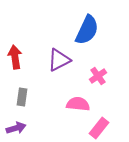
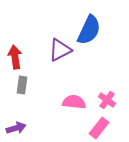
blue semicircle: moved 2 px right
purple triangle: moved 1 px right, 10 px up
pink cross: moved 9 px right, 24 px down; rotated 18 degrees counterclockwise
gray rectangle: moved 12 px up
pink semicircle: moved 4 px left, 2 px up
